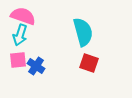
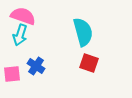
pink square: moved 6 px left, 14 px down
